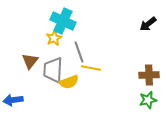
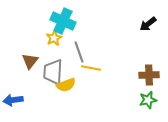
gray trapezoid: moved 2 px down
yellow semicircle: moved 3 px left, 3 px down
